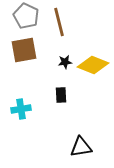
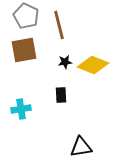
brown line: moved 3 px down
